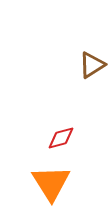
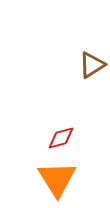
orange triangle: moved 6 px right, 4 px up
